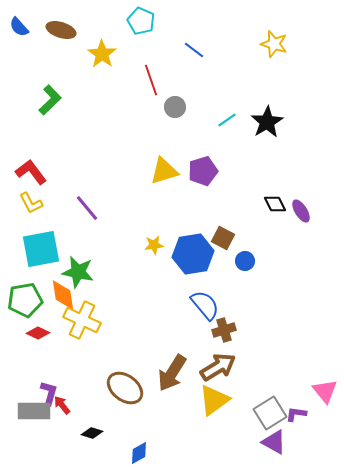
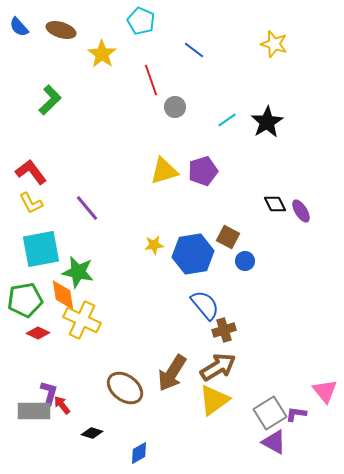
brown square at (223, 238): moved 5 px right, 1 px up
